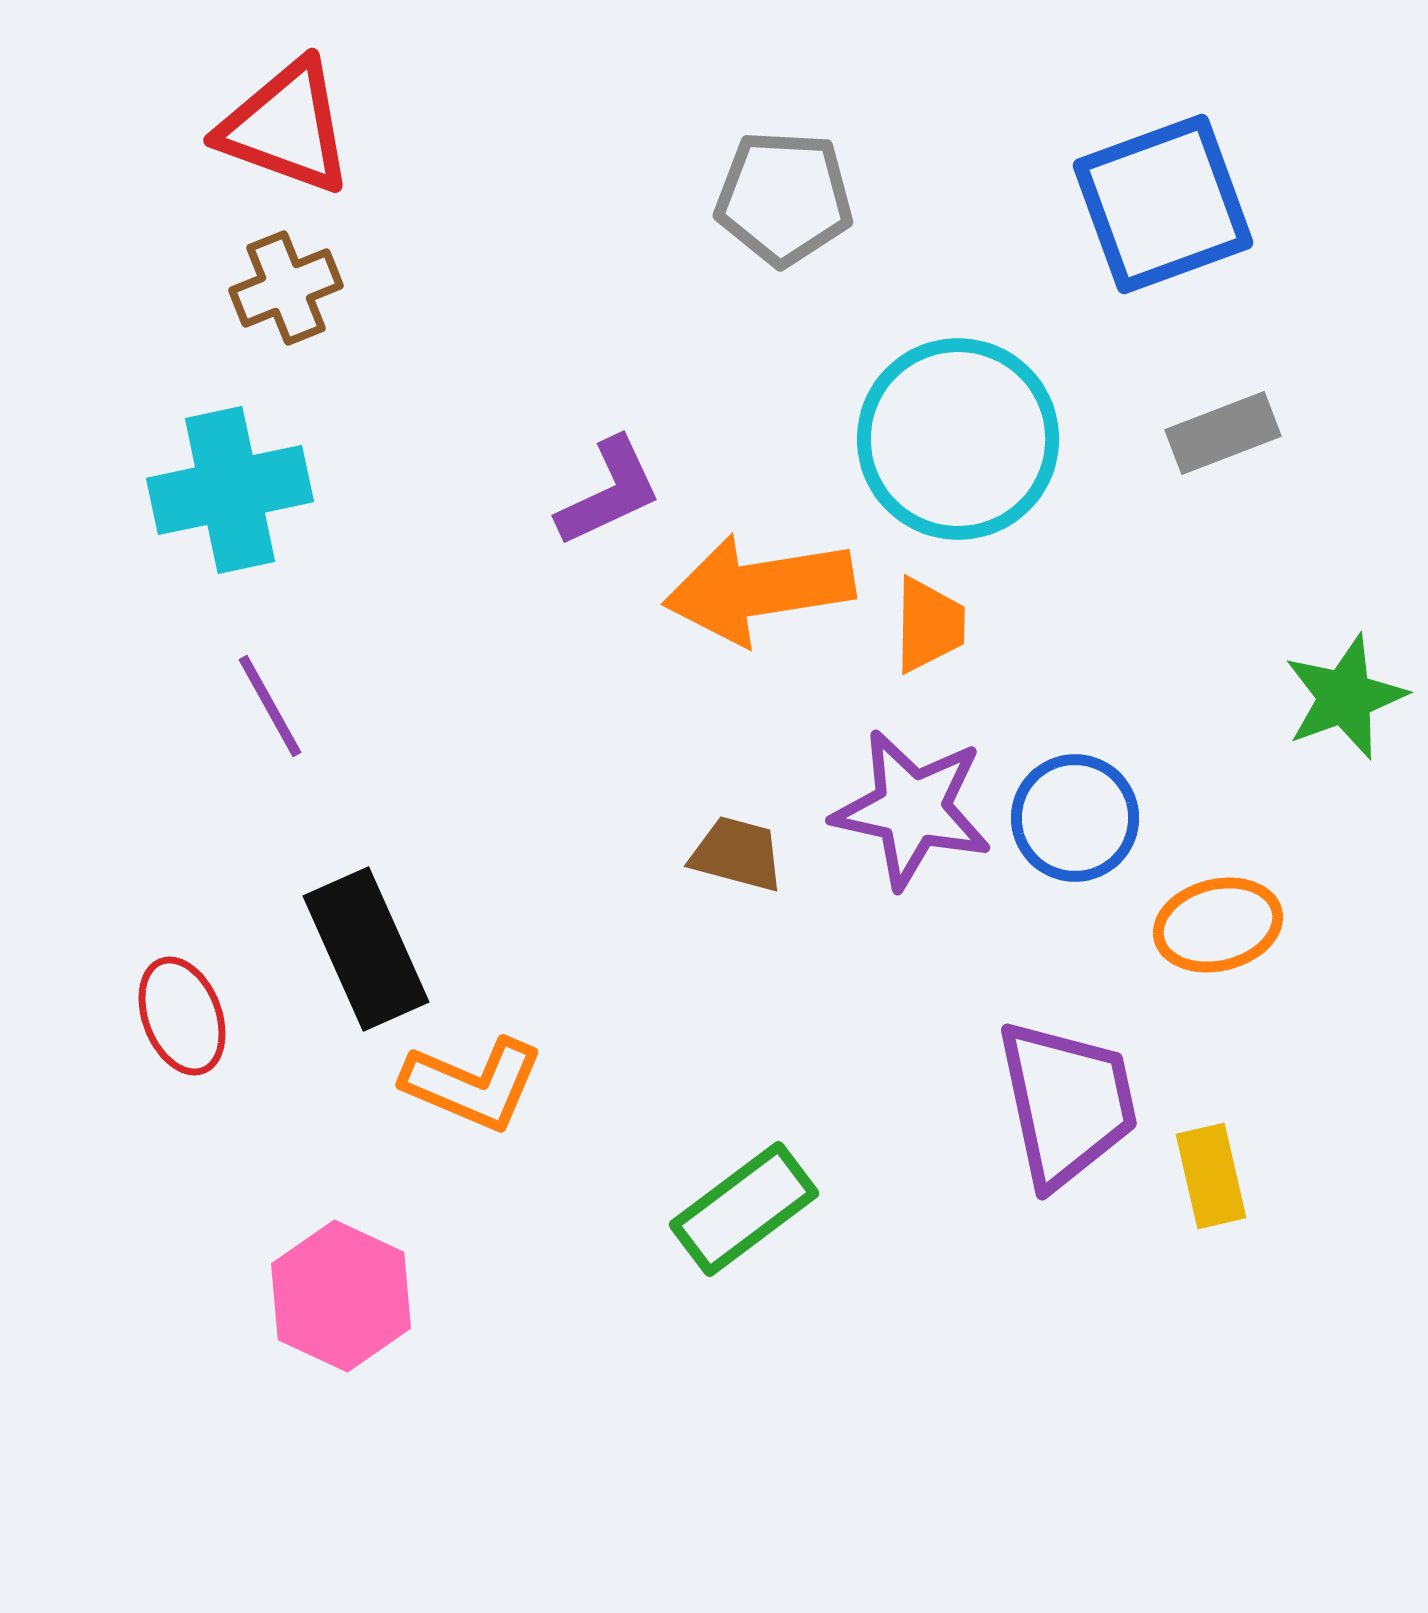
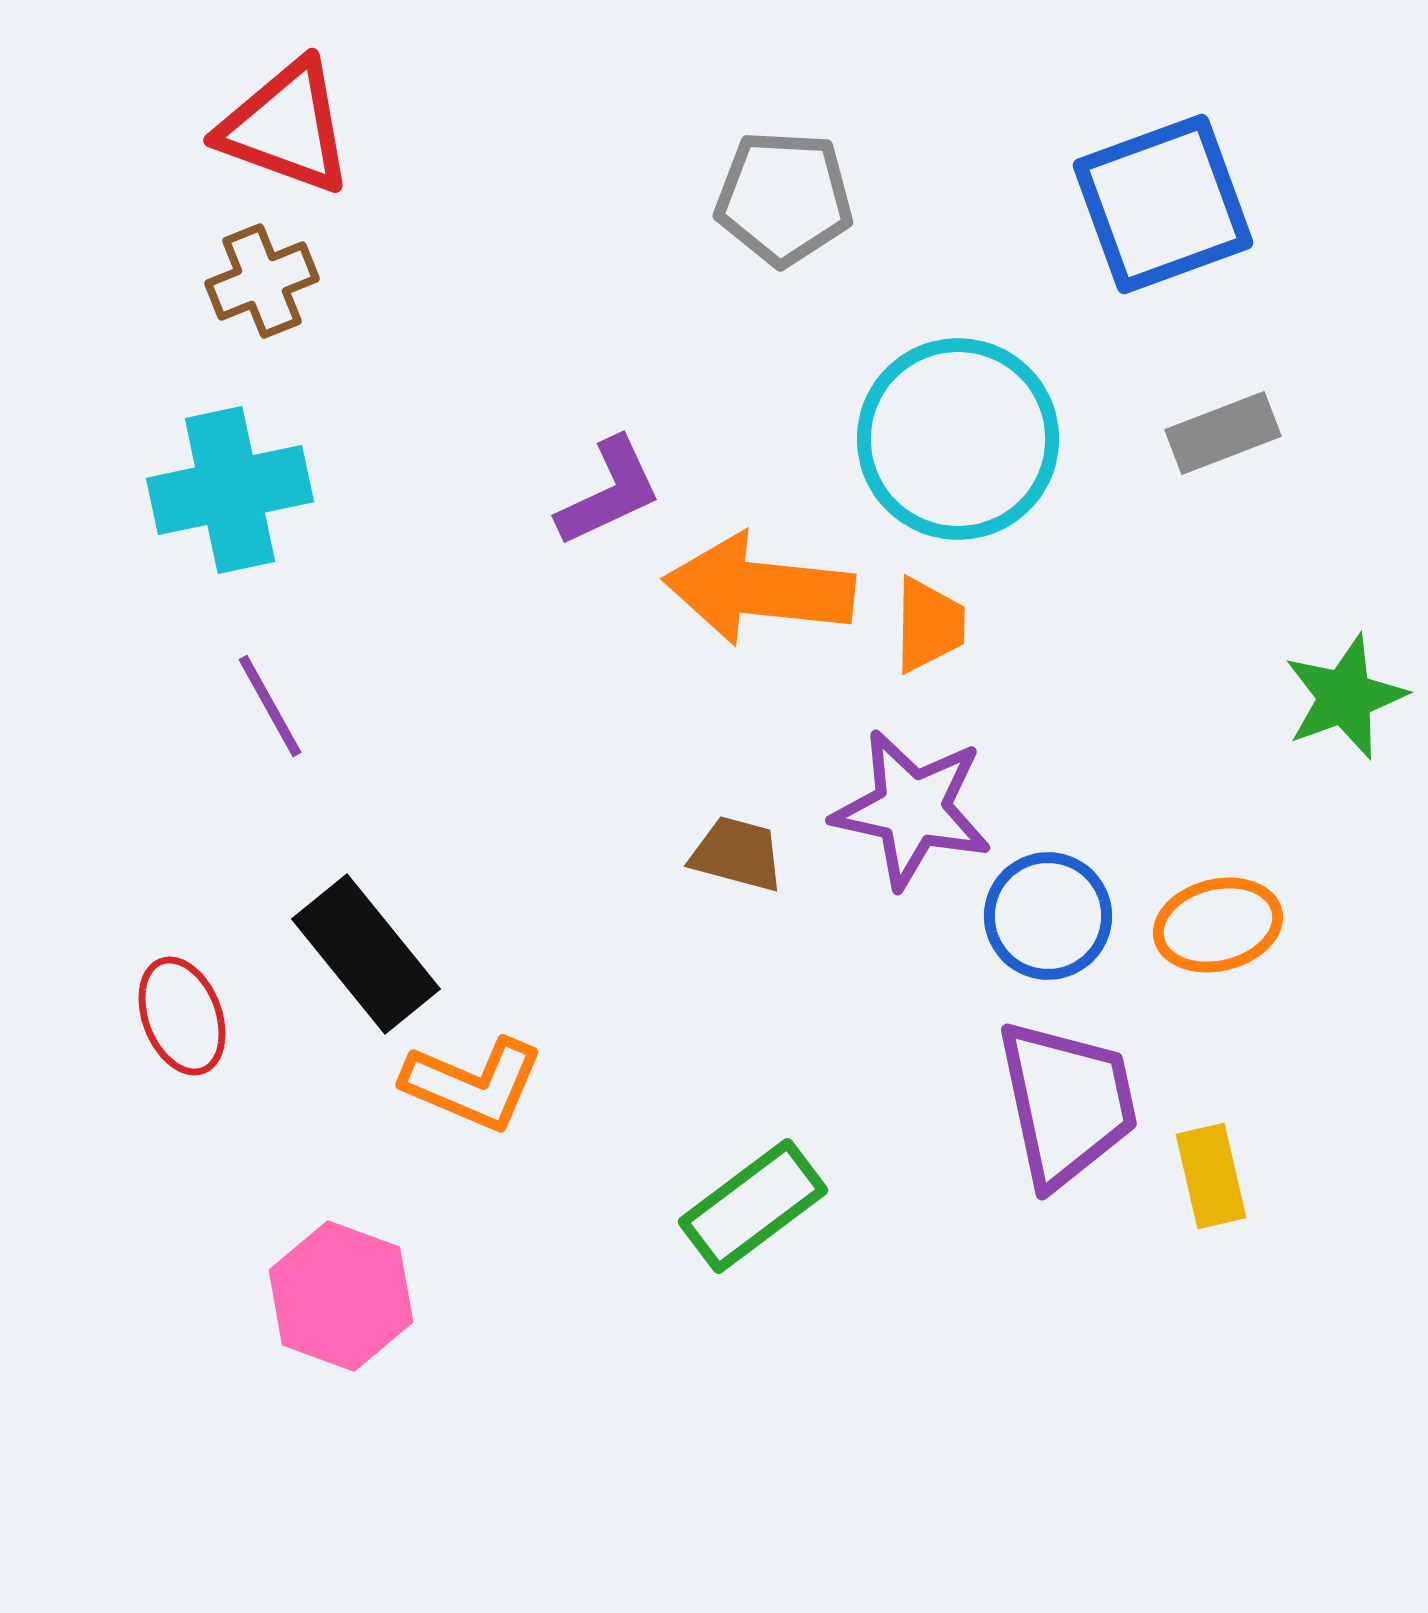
brown cross: moved 24 px left, 7 px up
orange arrow: rotated 15 degrees clockwise
blue circle: moved 27 px left, 98 px down
black rectangle: moved 5 px down; rotated 15 degrees counterclockwise
green rectangle: moved 9 px right, 3 px up
pink hexagon: rotated 5 degrees counterclockwise
